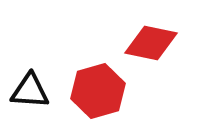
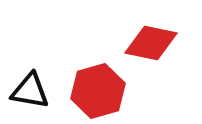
black triangle: rotated 6 degrees clockwise
